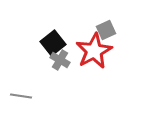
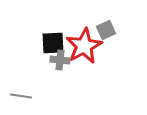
black square: rotated 35 degrees clockwise
red star: moved 10 px left, 5 px up
gray cross: rotated 24 degrees counterclockwise
